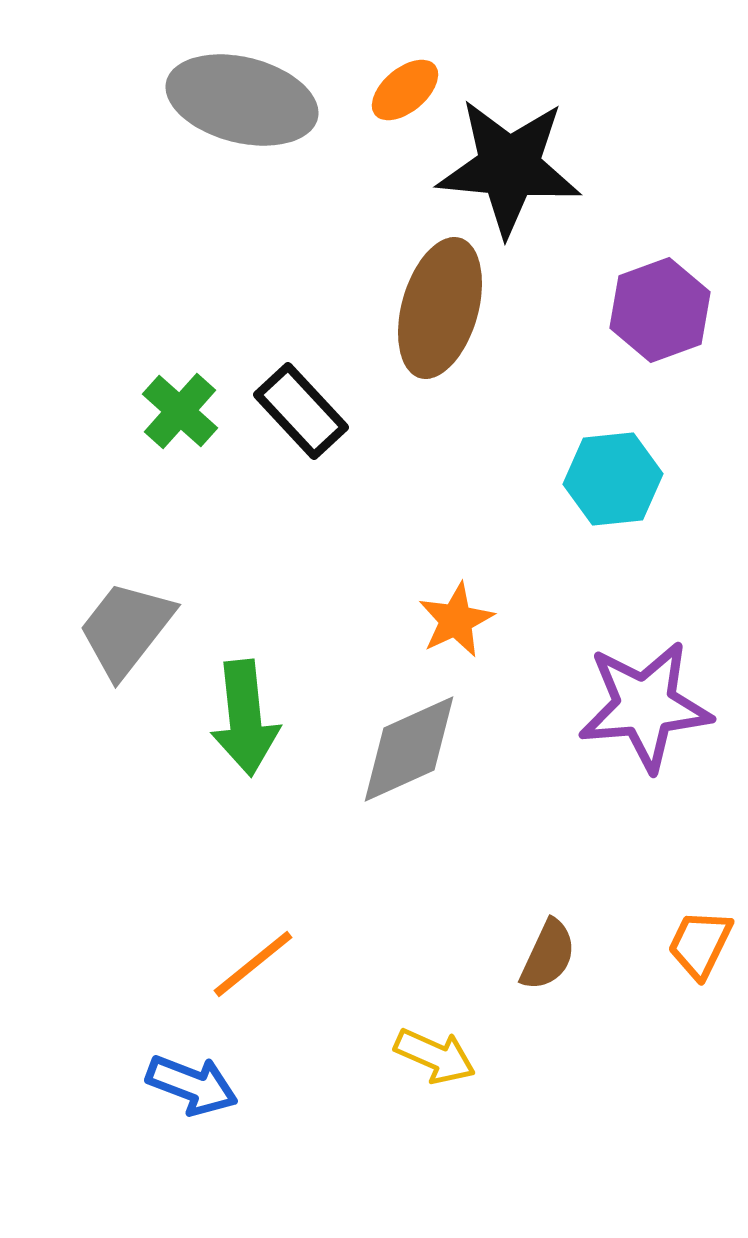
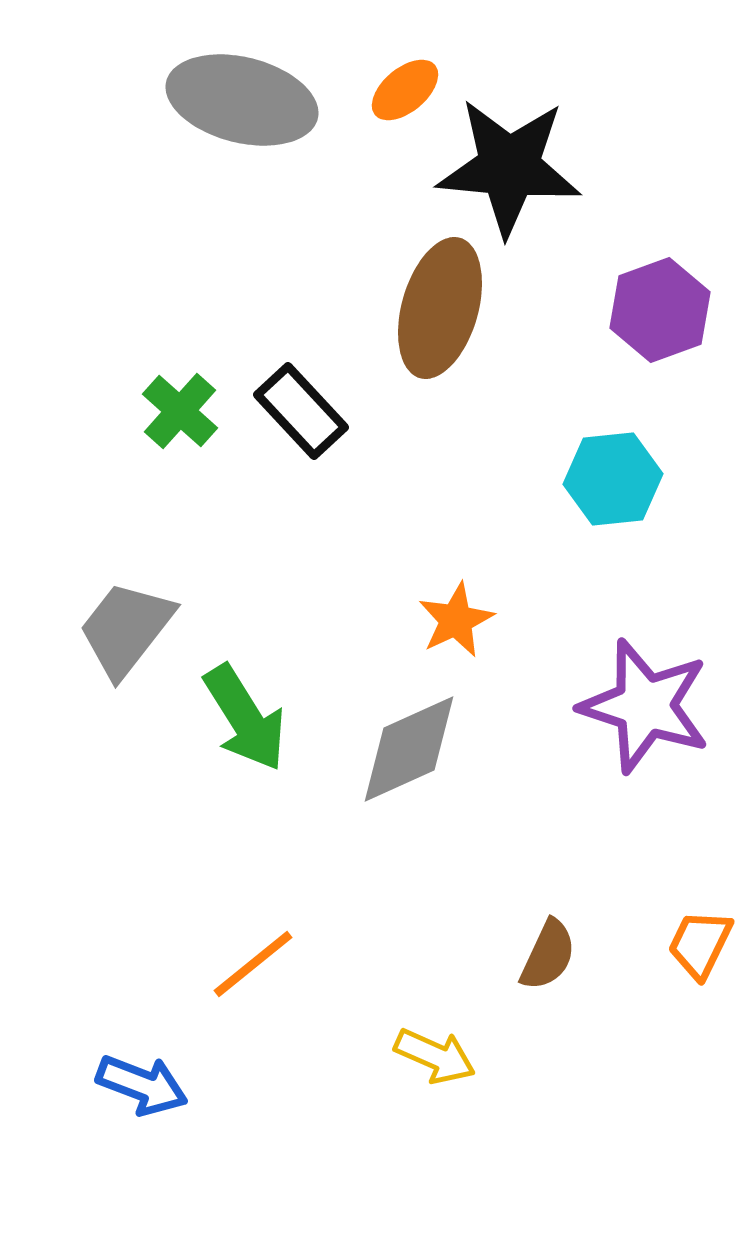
purple star: rotated 23 degrees clockwise
green arrow: rotated 26 degrees counterclockwise
blue arrow: moved 50 px left
